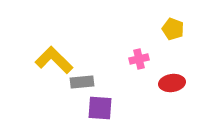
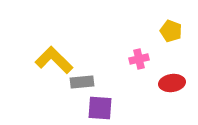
yellow pentagon: moved 2 px left, 2 px down
